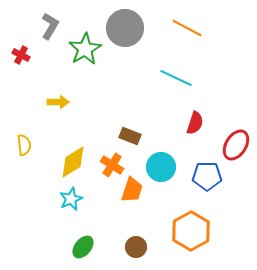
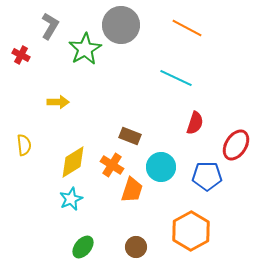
gray circle: moved 4 px left, 3 px up
